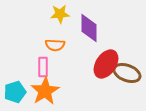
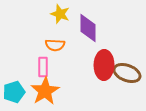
yellow star: rotated 24 degrees clockwise
purple diamond: moved 1 px left
red ellipse: moved 2 px left, 1 px down; rotated 32 degrees counterclockwise
cyan pentagon: moved 1 px left
